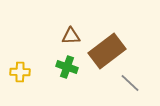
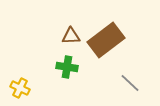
brown rectangle: moved 1 px left, 11 px up
green cross: rotated 10 degrees counterclockwise
yellow cross: moved 16 px down; rotated 24 degrees clockwise
